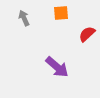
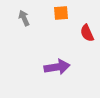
red semicircle: moved 1 px up; rotated 72 degrees counterclockwise
purple arrow: rotated 50 degrees counterclockwise
